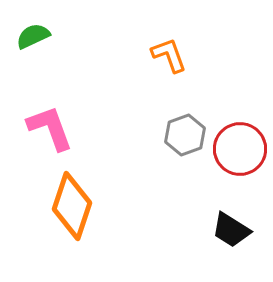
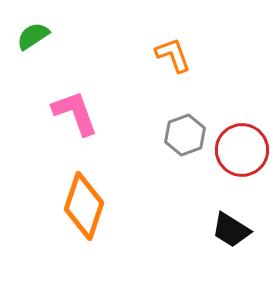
green semicircle: rotated 8 degrees counterclockwise
orange L-shape: moved 4 px right
pink L-shape: moved 25 px right, 15 px up
red circle: moved 2 px right, 1 px down
orange diamond: moved 12 px right
